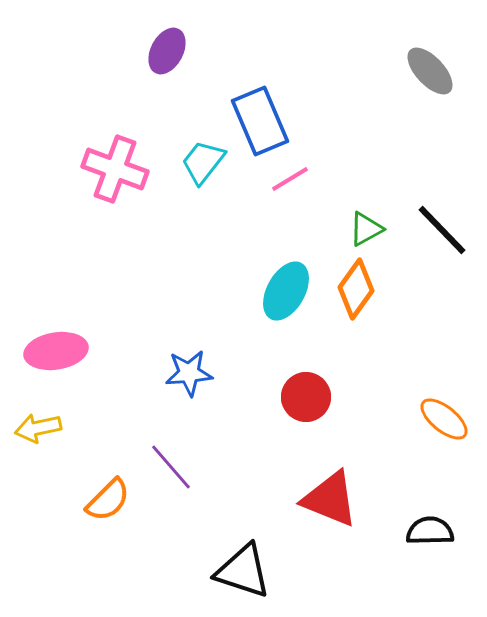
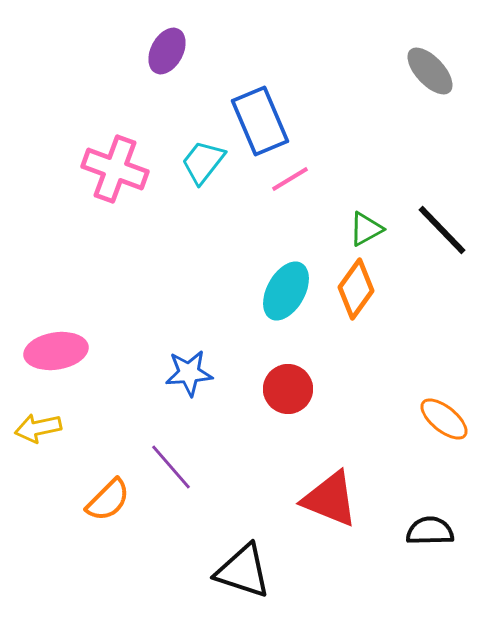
red circle: moved 18 px left, 8 px up
